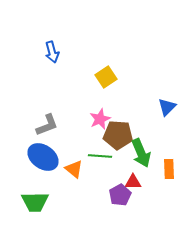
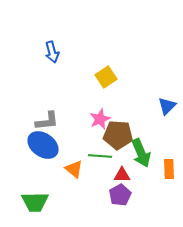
blue triangle: moved 1 px up
gray L-shape: moved 4 px up; rotated 15 degrees clockwise
blue ellipse: moved 12 px up
red triangle: moved 11 px left, 7 px up
